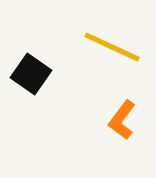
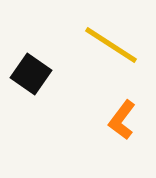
yellow line: moved 1 px left, 2 px up; rotated 8 degrees clockwise
